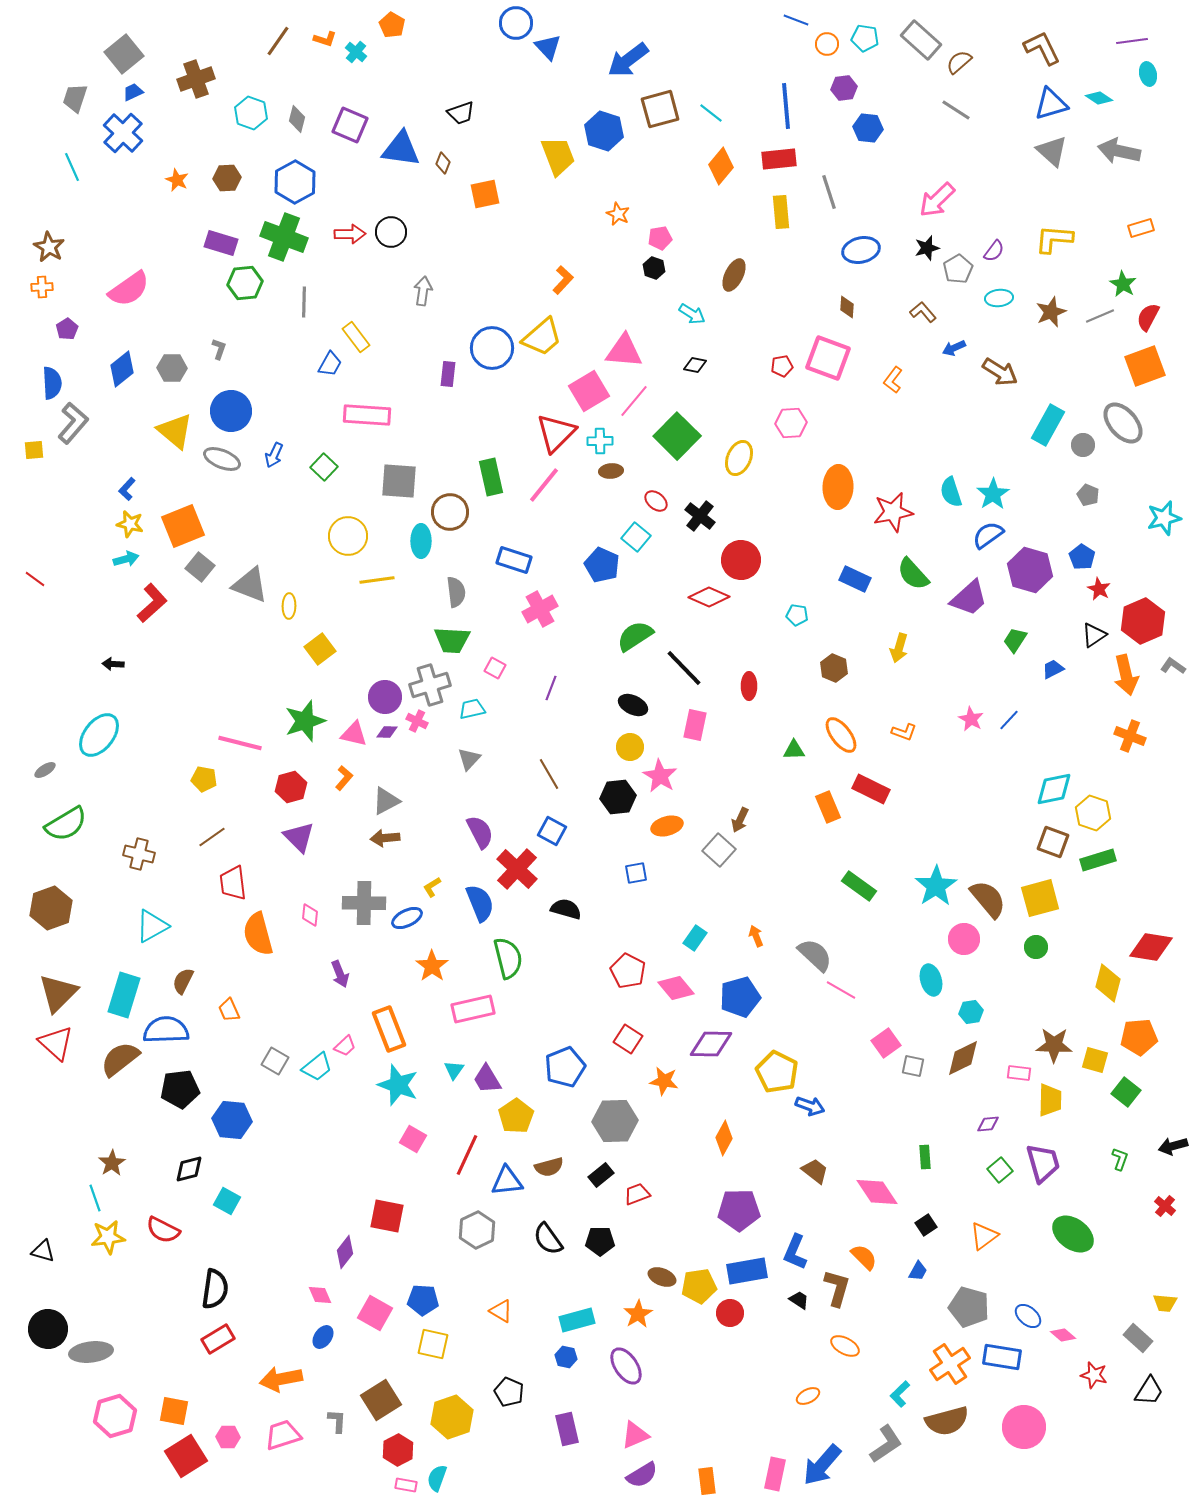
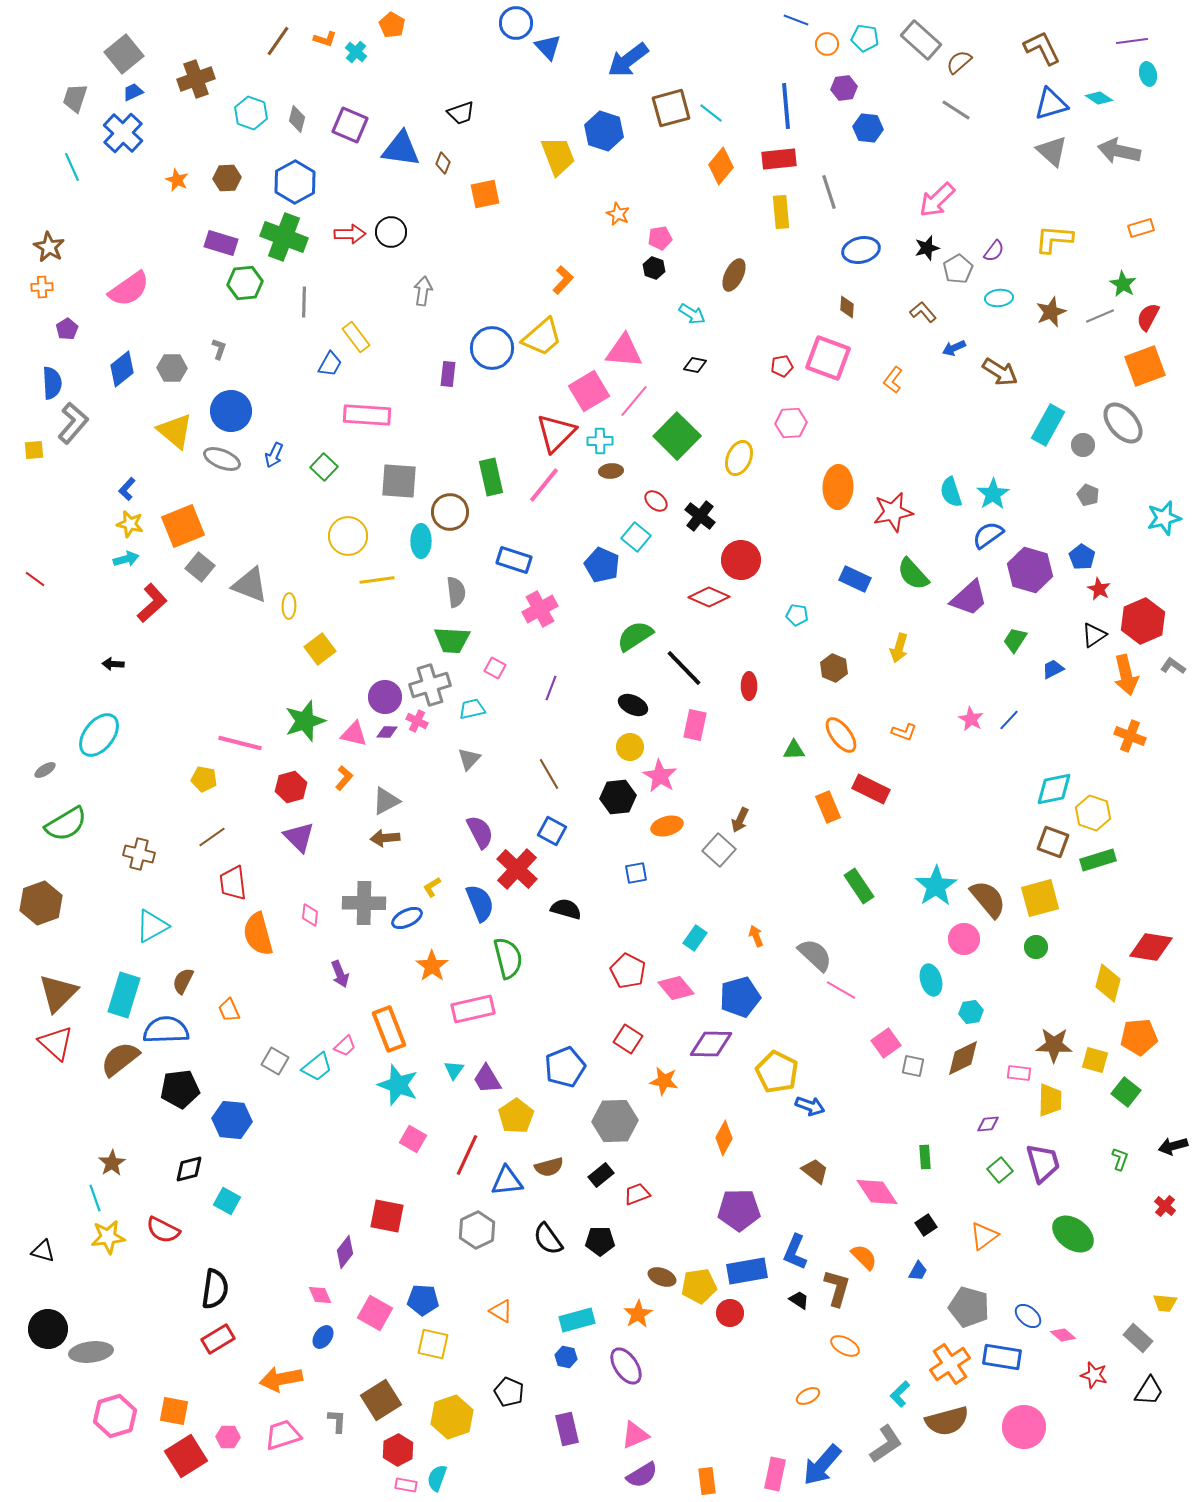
brown square at (660, 109): moved 11 px right, 1 px up
green rectangle at (859, 886): rotated 20 degrees clockwise
brown hexagon at (51, 908): moved 10 px left, 5 px up
